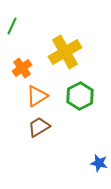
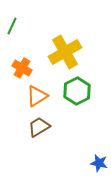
orange cross: rotated 24 degrees counterclockwise
green hexagon: moved 3 px left, 5 px up
